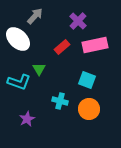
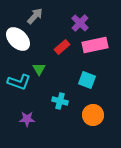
purple cross: moved 2 px right, 2 px down
orange circle: moved 4 px right, 6 px down
purple star: rotated 28 degrees clockwise
